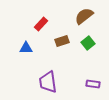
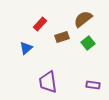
brown semicircle: moved 1 px left, 3 px down
red rectangle: moved 1 px left
brown rectangle: moved 4 px up
blue triangle: rotated 40 degrees counterclockwise
purple rectangle: moved 1 px down
